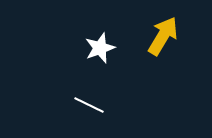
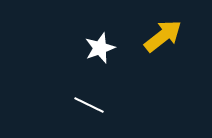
yellow arrow: rotated 21 degrees clockwise
